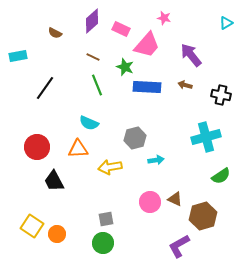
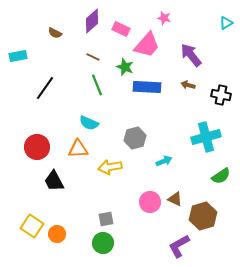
brown arrow: moved 3 px right
cyan arrow: moved 8 px right, 1 px down; rotated 14 degrees counterclockwise
